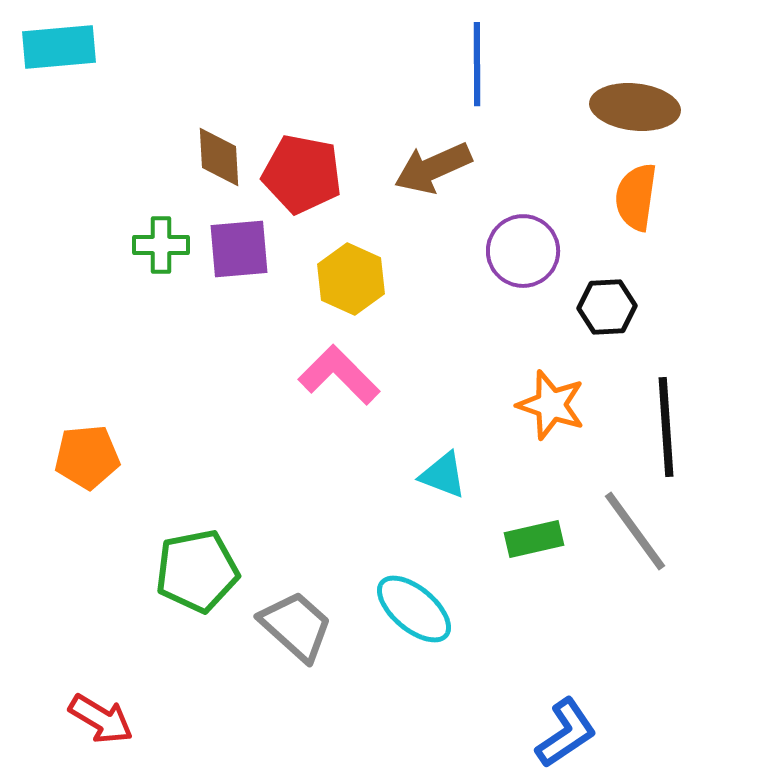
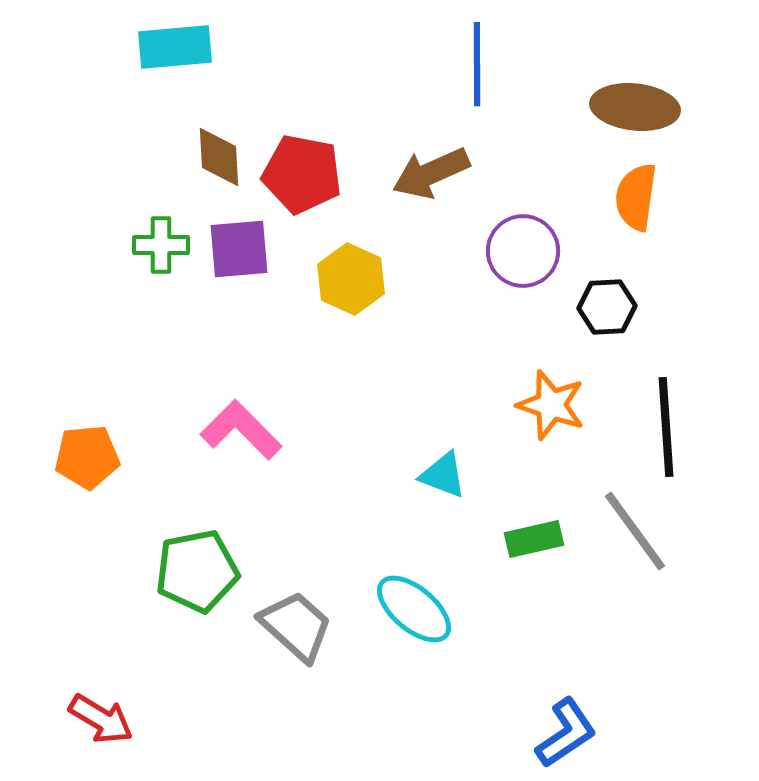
cyan rectangle: moved 116 px right
brown arrow: moved 2 px left, 5 px down
pink L-shape: moved 98 px left, 55 px down
